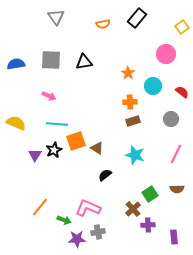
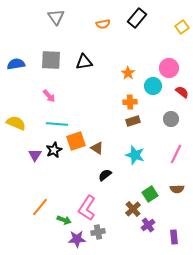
pink circle: moved 3 px right, 14 px down
pink arrow: rotated 24 degrees clockwise
pink L-shape: moved 1 px left; rotated 80 degrees counterclockwise
purple cross: rotated 32 degrees counterclockwise
